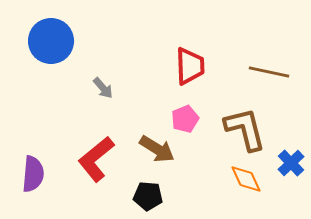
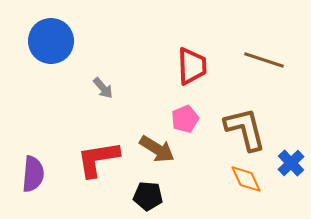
red trapezoid: moved 2 px right
brown line: moved 5 px left, 12 px up; rotated 6 degrees clockwise
red L-shape: moved 2 px right; rotated 30 degrees clockwise
